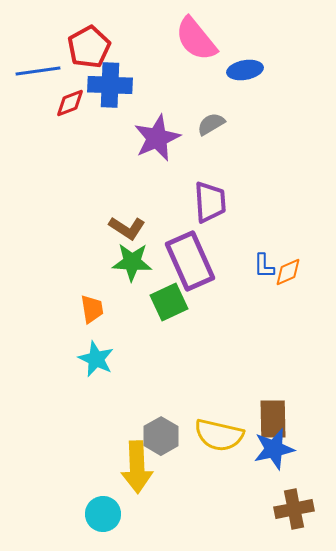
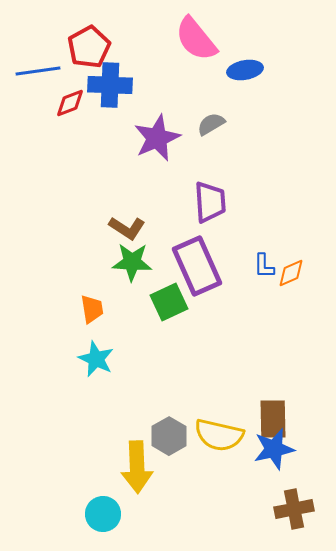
purple rectangle: moved 7 px right, 5 px down
orange diamond: moved 3 px right, 1 px down
gray hexagon: moved 8 px right
